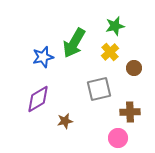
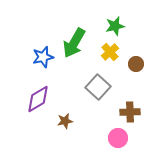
brown circle: moved 2 px right, 4 px up
gray square: moved 1 px left, 2 px up; rotated 35 degrees counterclockwise
